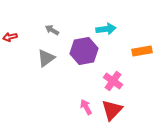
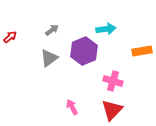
gray arrow: rotated 112 degrees clockwise
red arrow: rotated 152 degrees clockwise
purple hexagon: rotated 12 degrees counterclockwise
gray triangle: moved 3 px right
pink cross: rotated 18 degrees counterclockwise
pink arrow: moved 14 px left
